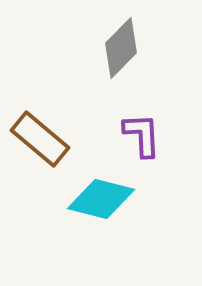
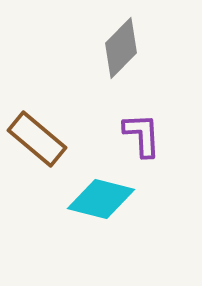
brown rectangle: moved 3 px left
